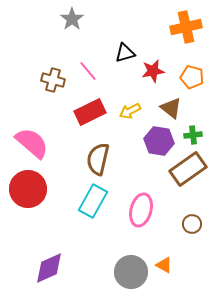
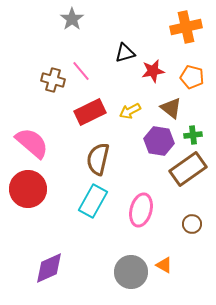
pink line: moved 7 px left
